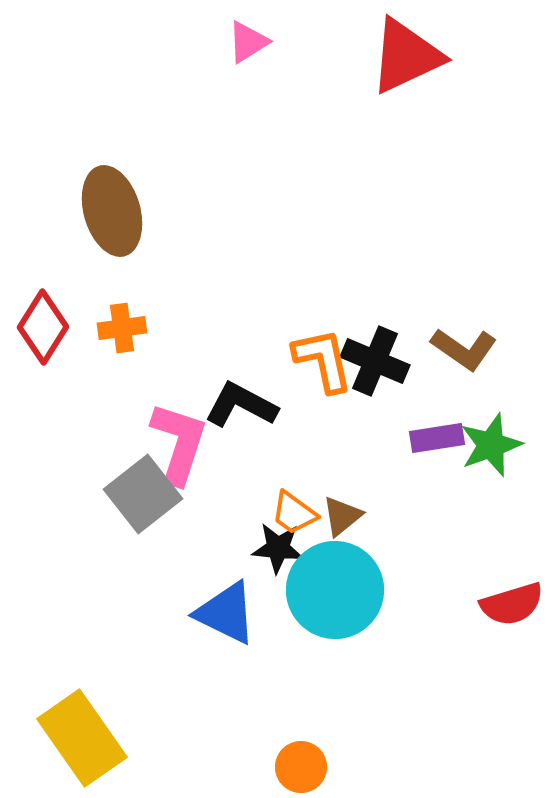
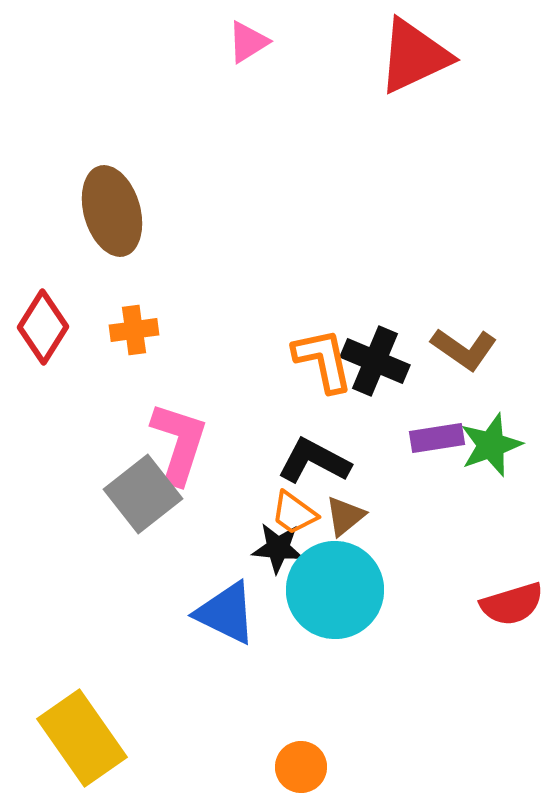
red triangle: moved 8 px right
orange cross: moved 12 px right, 2 px down
black L-shape: moved 73 px right, 56 px down
brown triangle: moved 3 px right
